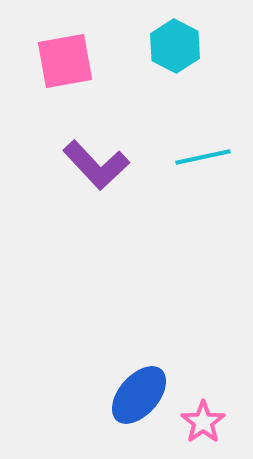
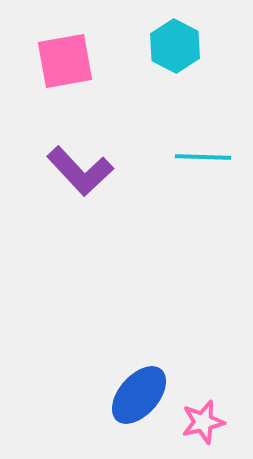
cyan line: rotated 14 degrees clockwise
purple L-shape: moved 16 px left, 6 px down
pink star: rotated 21 degrees clockwise
